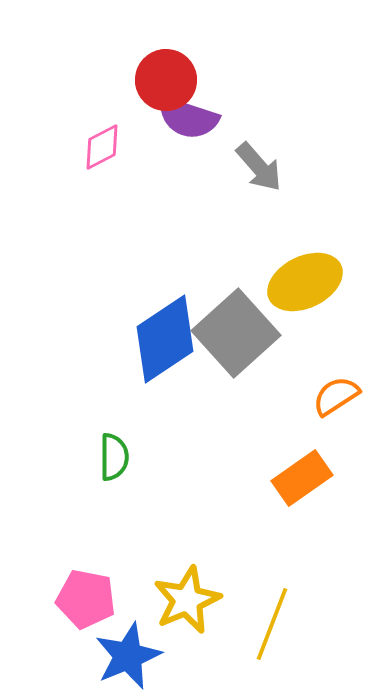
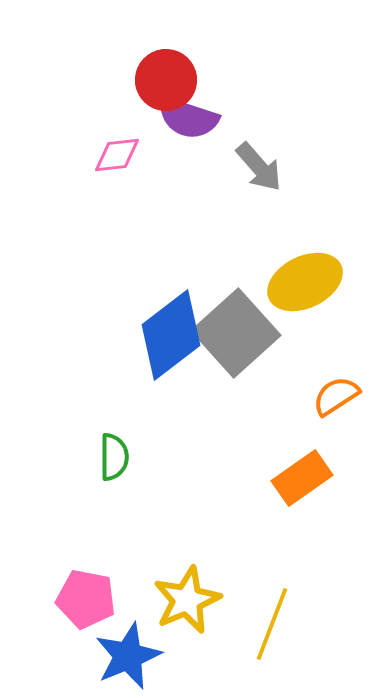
pink diamond: moved 15 px right, 8 px down; rotated 21 degrees clockwise
blue diamond: moved 6 px right, 4 px up; rotated 4 degrees counterclockwise
